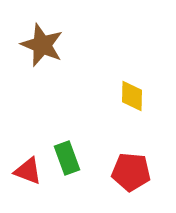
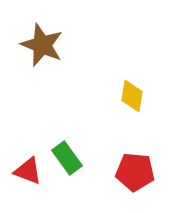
yellow diamond: rotated 8 degrees clockwise
green rectangle: rotated 16 degrees counterclockwise
red pentagon: moved 4 px right
